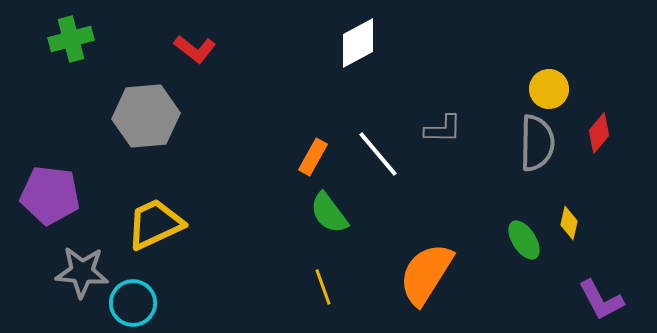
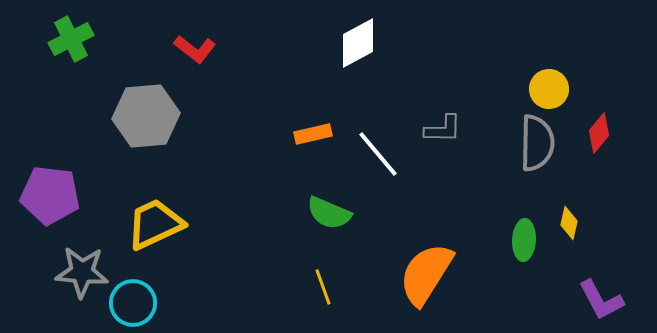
green cross: rotated 12 degrees counterclockwise
orange rectangle: moved 23 px up; rotated 48 degrees clockwise
green semicircle: rotated 30 degrees counterclockwise
green ellipse: rotated 36 degrees clockwise
